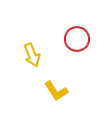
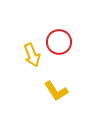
red circle: moved 18 px left, 3 px down
